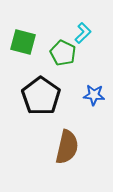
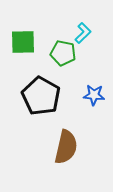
green square: rotated 16 degrees counterclockwise
green pentagon: rotated 15 degrees counterclockwise
black pentagon: rotated 6 degrees counterclockwise
brown semicircle: moved 1 px left
